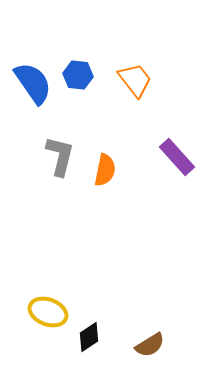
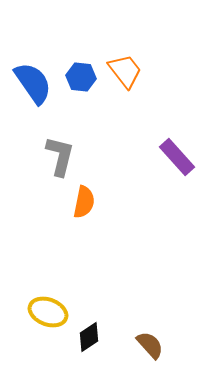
blue hexagon: moved 3 px right, 2 px down
orange trapezoid: moved 10 px left, 9 px up
orange semicircle: moved 21 px left, 32 px down
brown semicircle: rotated 100 degrees counterclockwise
